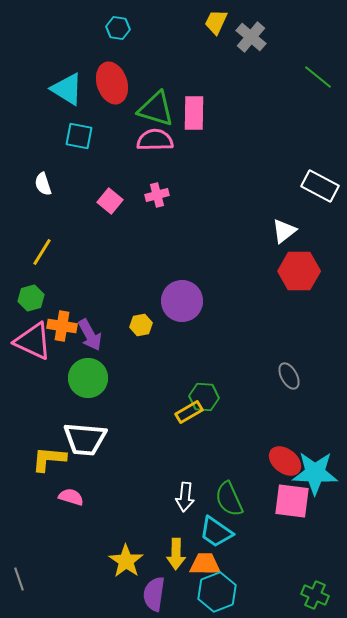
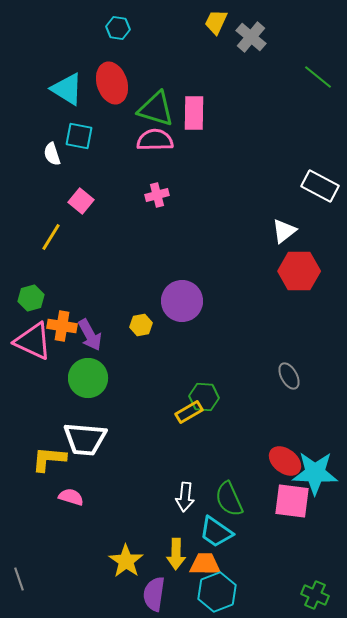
white semicircle at (43, 184): moved 9 px right, 30 px up
pink square at (110, 201): moved 29 px left
yellow line at (42, 252): moved 9 px right, 15 px up
